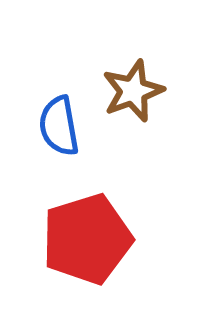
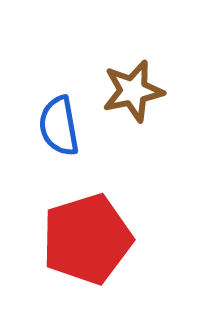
brown star: rotated 8 degrees clockwise
